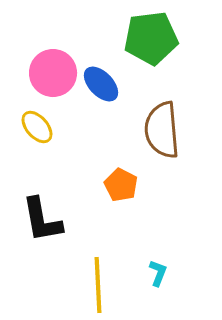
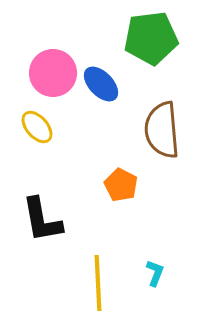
cyan L-shape: moved 3 px left
yellow line: moved 2 px up
